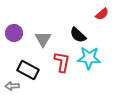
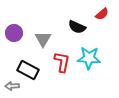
black semicircle: moved 1 px left, 8 px up; rotated 18 degrees counterclockwise
